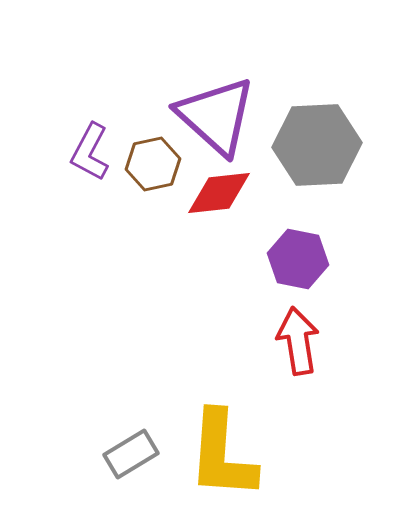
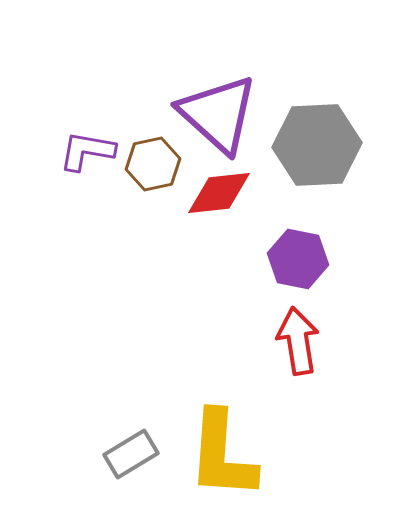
purple triangle: moved 2 px right, 2 px up
purple L-shape: moved 3 px left, 1 px up; rotated 72 degrees clockwise
